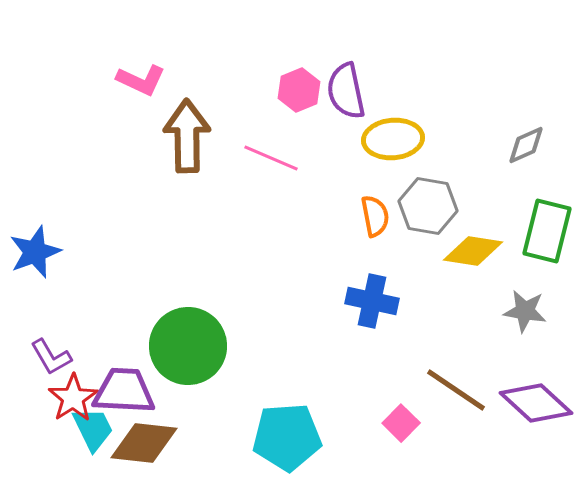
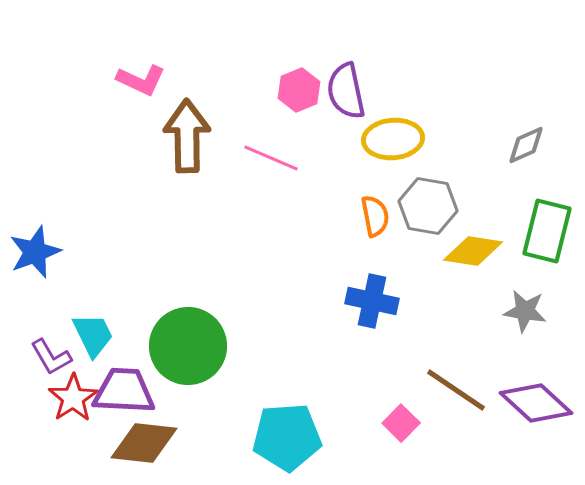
cyan trapezoid: moved 94 px up
